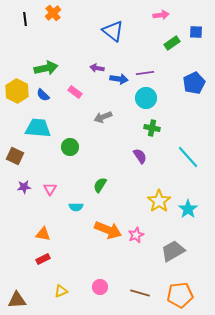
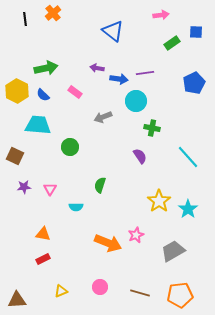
cyan circle: moved 10 px left, 3 px down
cyan trapezoid: moved 3 px up
green semicircle: rotated 14 degrees counterclockwise
orange arrow: moved 13 px down
